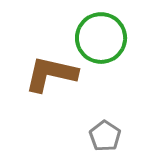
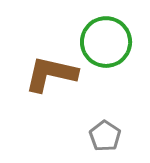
green circle: moved 5 px right, 4 px down
